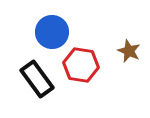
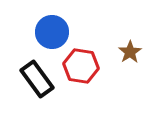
brown star: moved 1 px right, 1 px down; rotated 15 degrees clockwise
red hexagon: moved 1 px down
